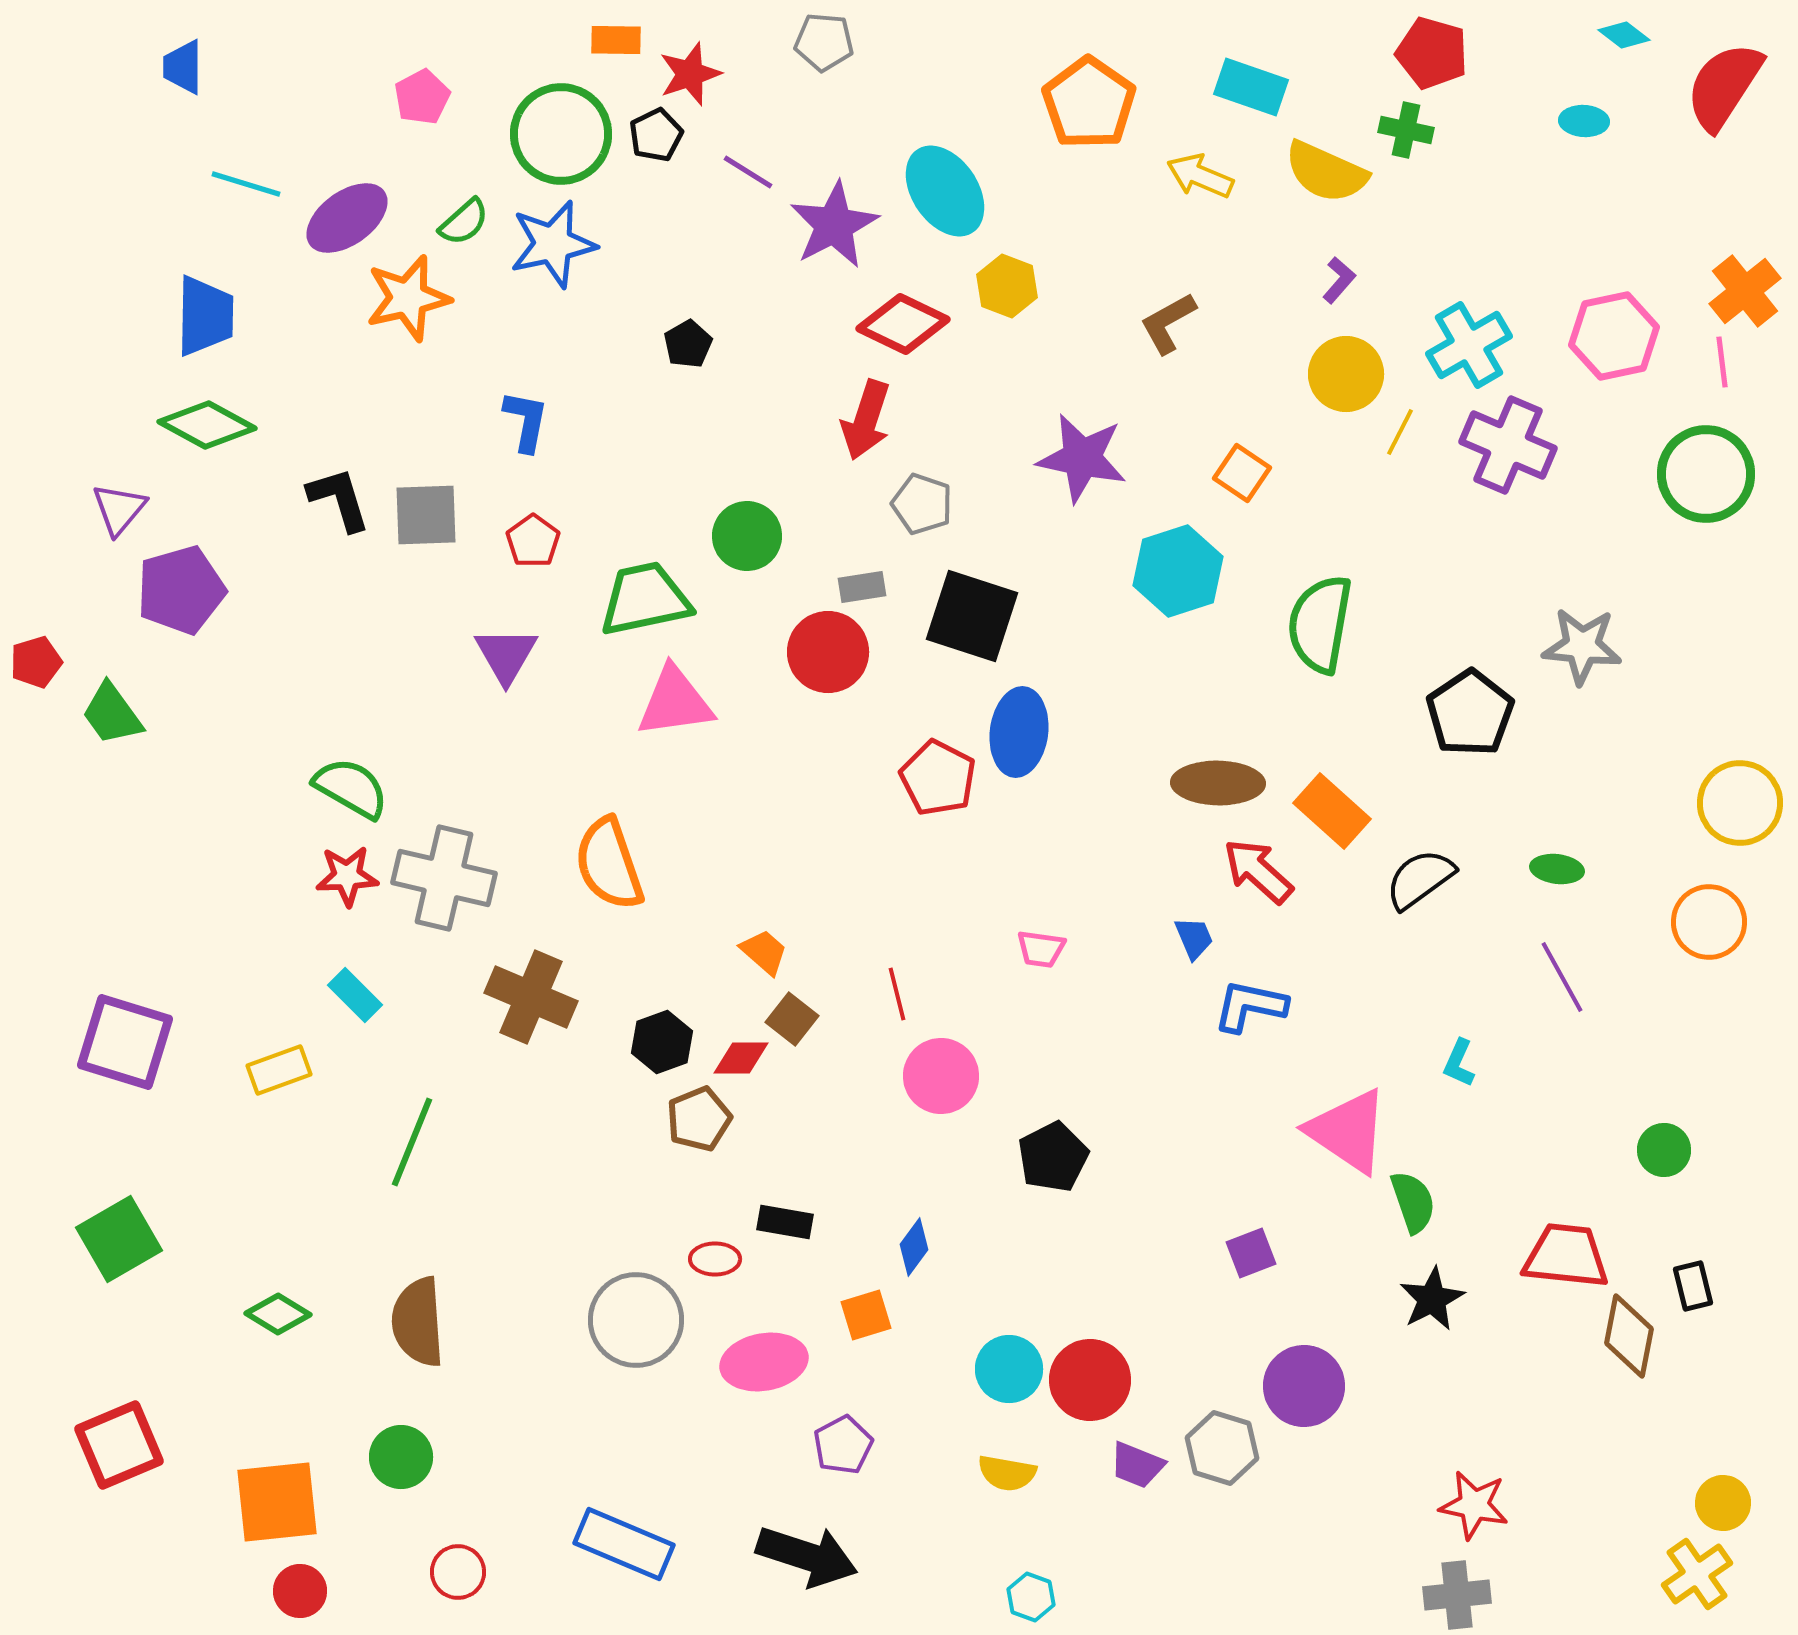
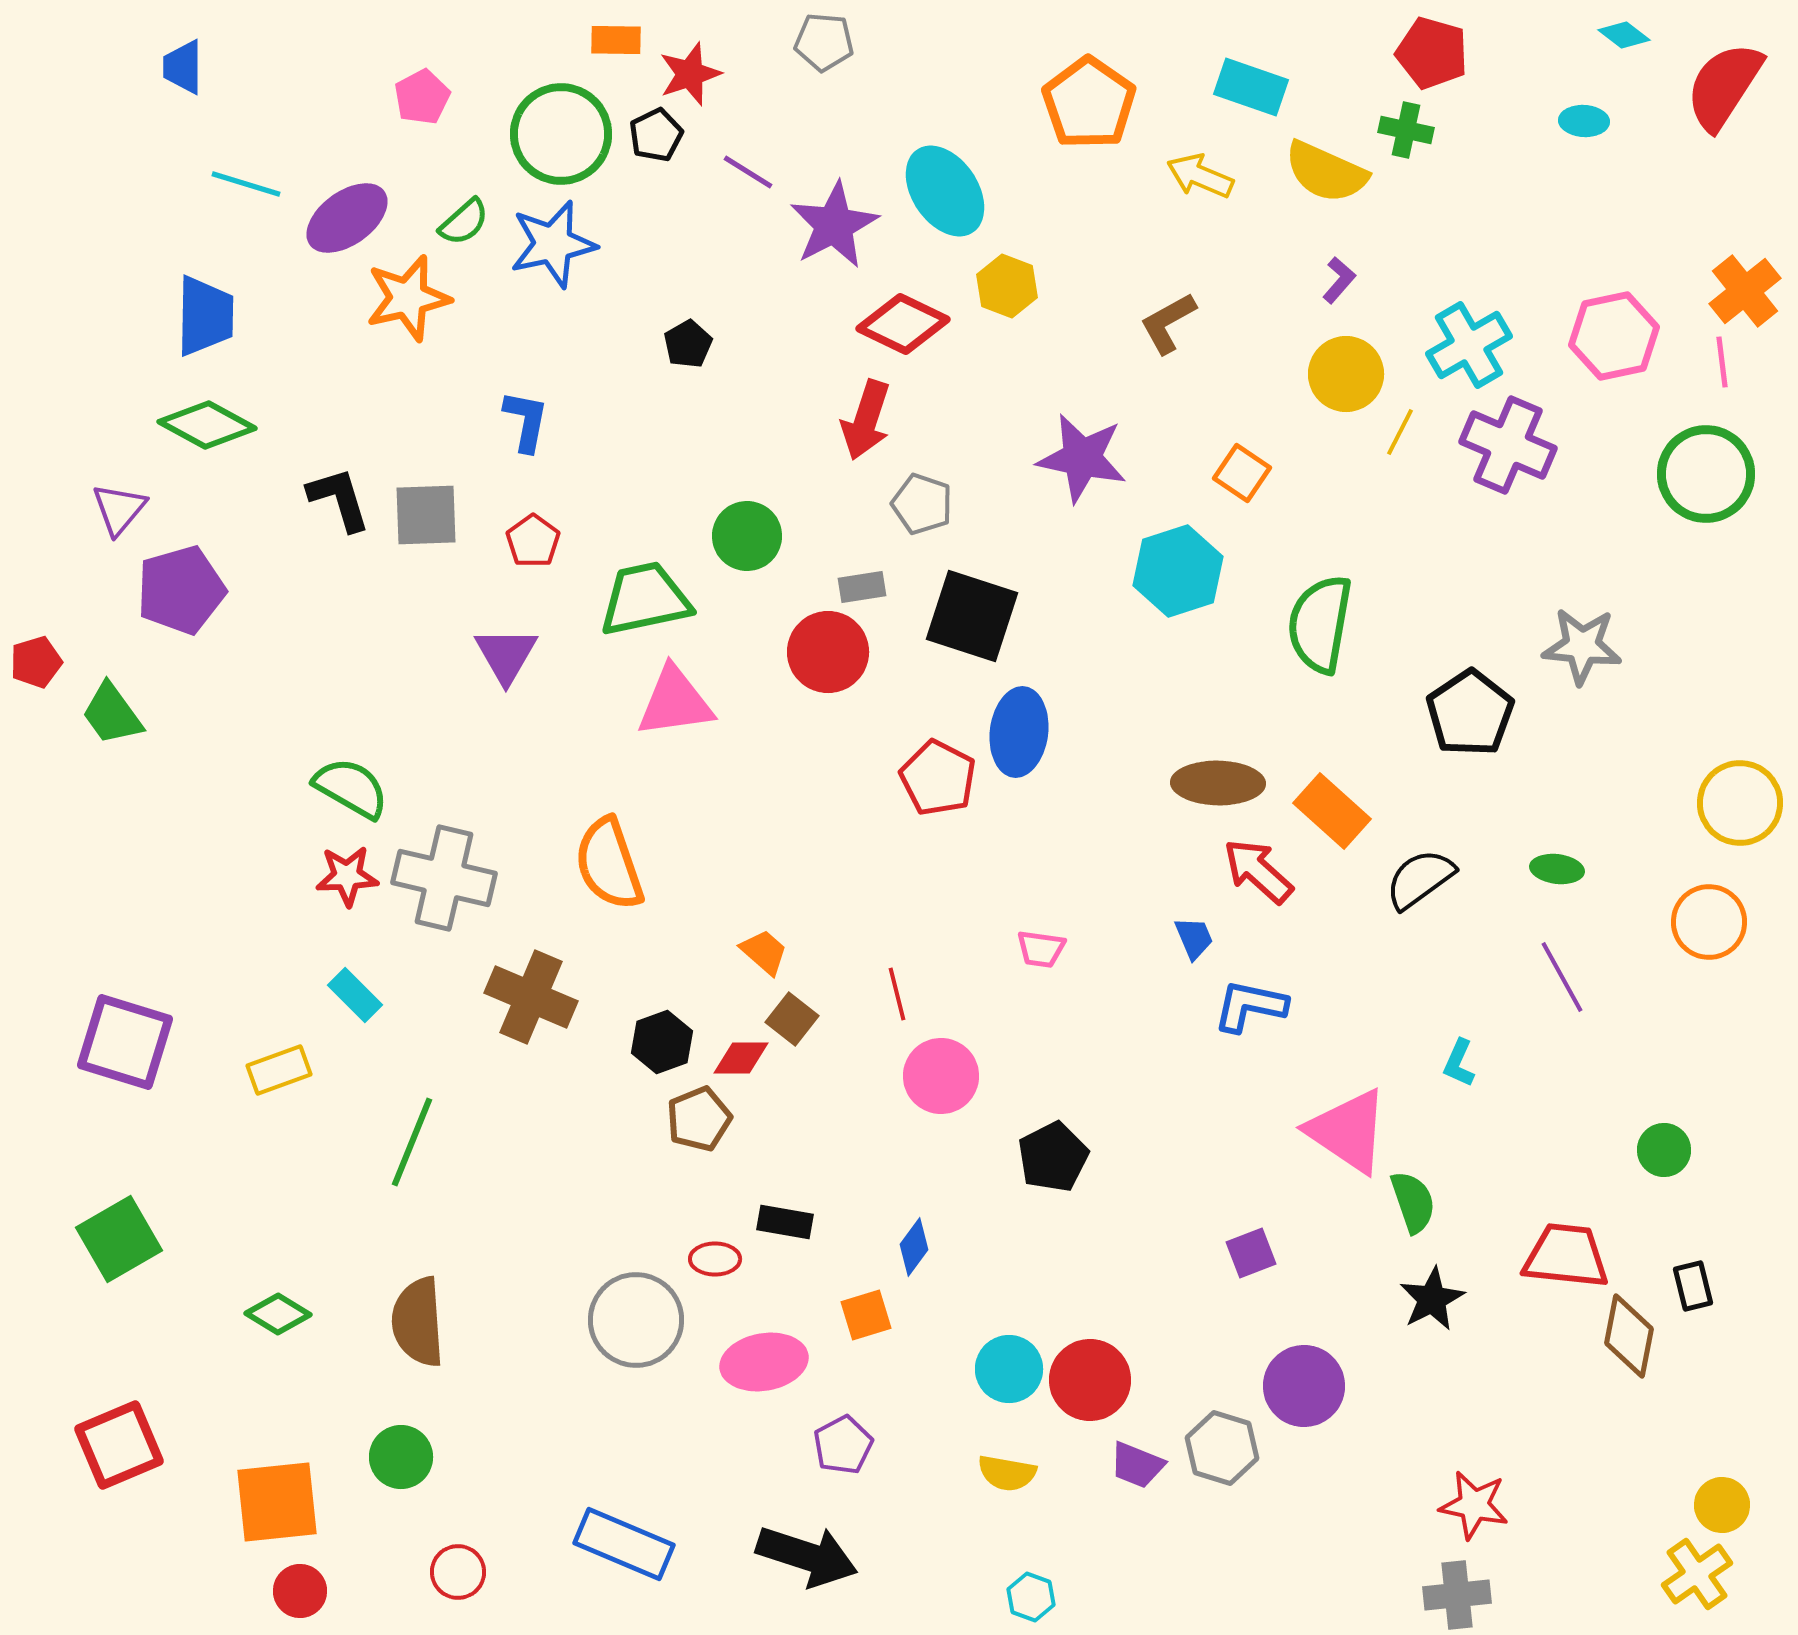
yellow circle at (1723, 1503): moved 1 px left, 2 px down
